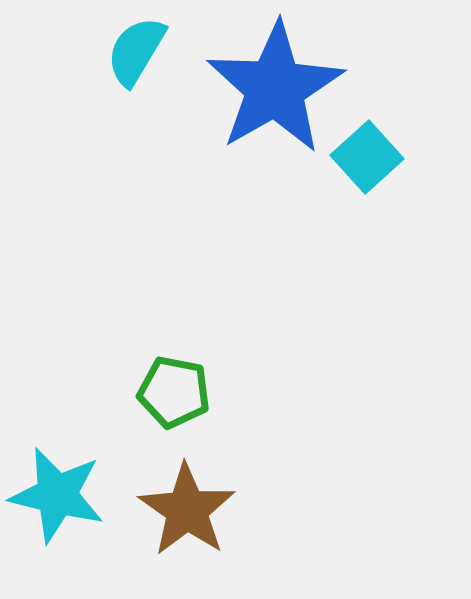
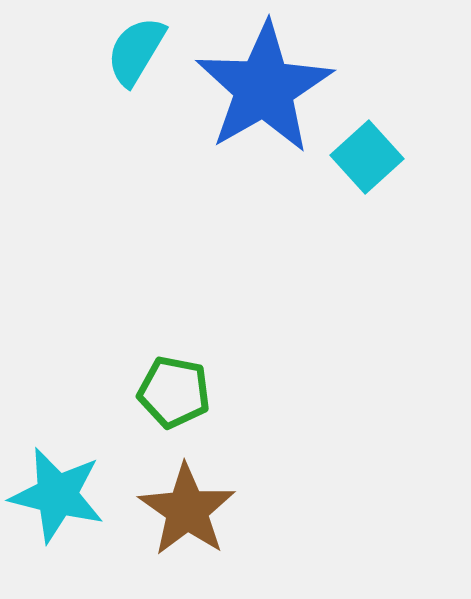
blue star: moved 11 px left
